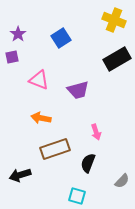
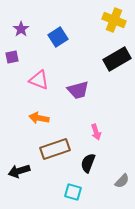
purple star: moved 3 px right, 5 px up
blue square: moved 3 px left, 1 px up
orange arrow: moved 2 px left
black arrow: moved 1 px left, 4 px up
cyan square: moved 4 px left, 4 px up
